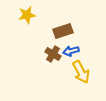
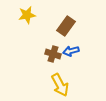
brown rectangle: moved 3 px right, 5 px up; rotated 36 degrees counterclockwise
brown cross: rotated 14 degrees counterclockwise
yellow arrow: moved 21 px left, 13 px down
